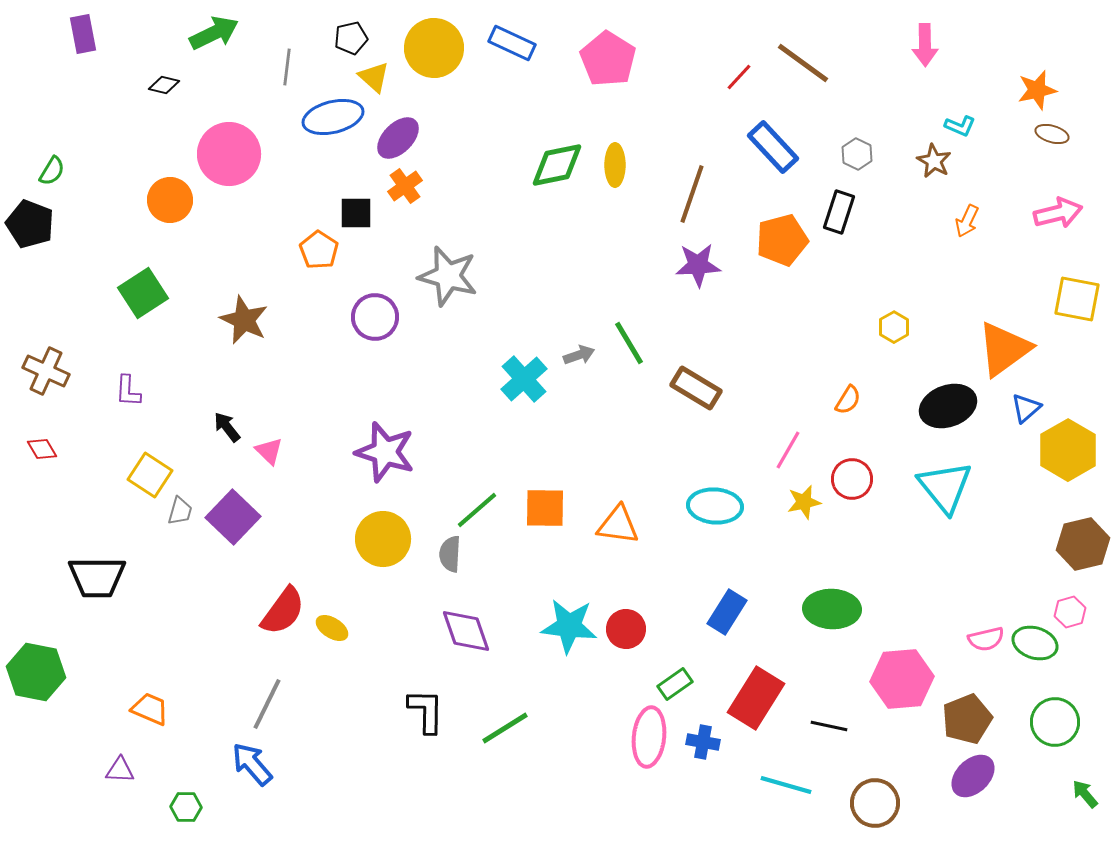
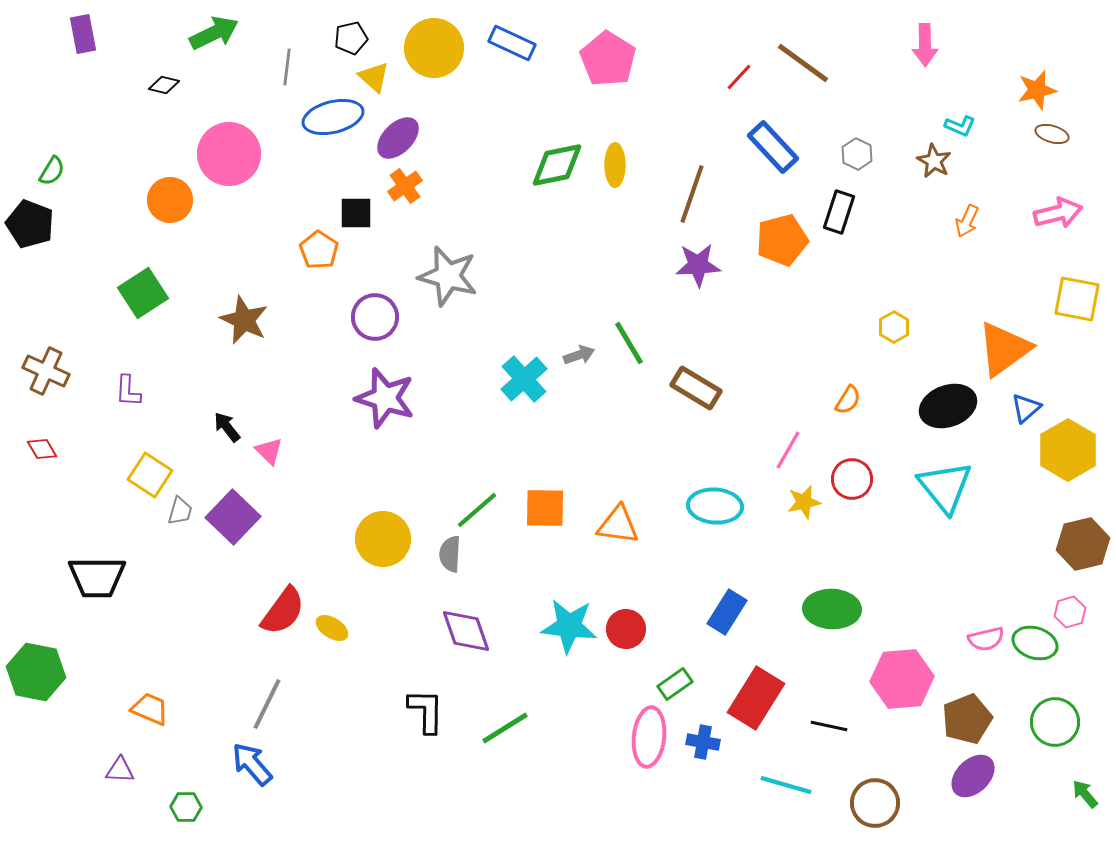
purple star at (385, 452): moved 54 px up
